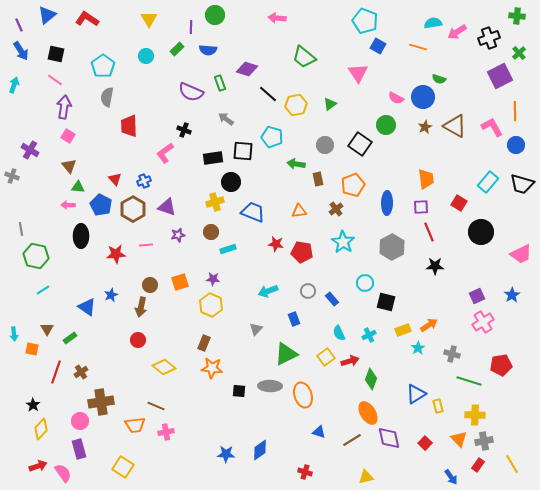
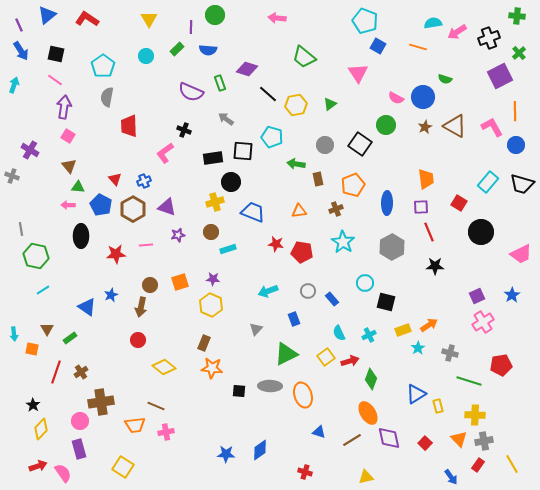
green semicircle at (439, 79): moved 6 px right
brown cross at (336, 209): rotated 16 degrees clockwise
gray cross at (452, 354): moved 2 px left, 1 px up
